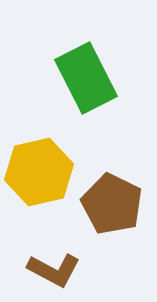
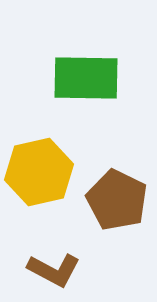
green rectangle: rotated 62 degrees counterclockwise
brown pentagon: moved 5 px right, 4 px up
